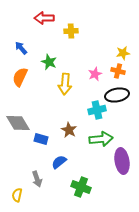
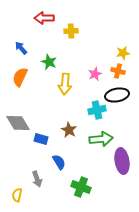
blue semicircle: rotated 98 degrees clockwise
